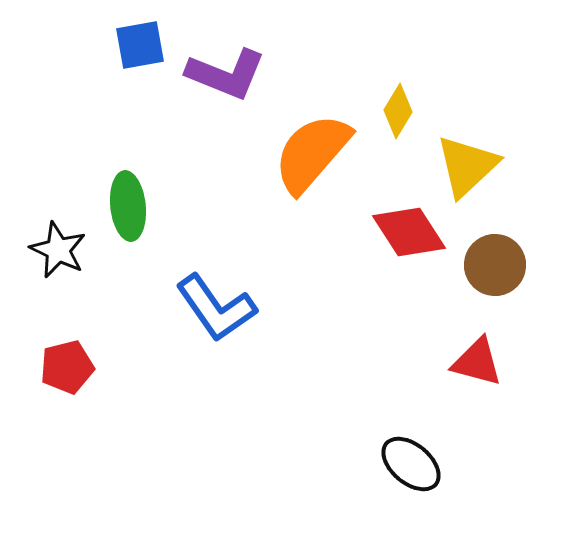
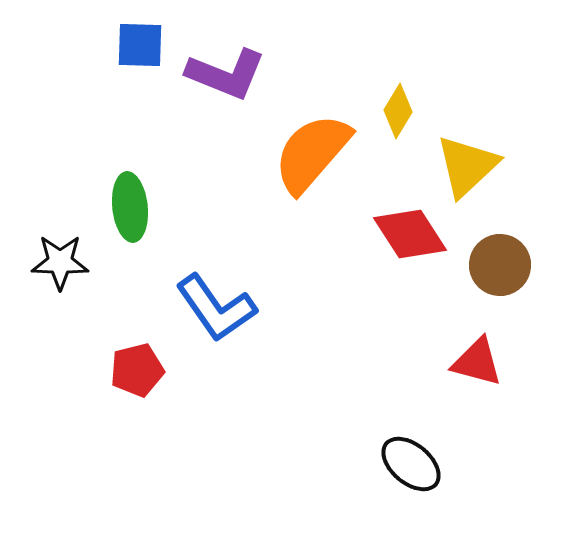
blue square: rotated 12 degrees clockwise
green ellipse: moved 2 px right, 1 px down
red diamond: moved 1 px right, 2 px down
black star: moved 2 px right, 12 px down; rotated 24 degrees counterclockwise
brown circle: moved 5 px right
red pentagon: moved 70 px right, 3 px down
